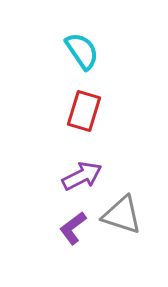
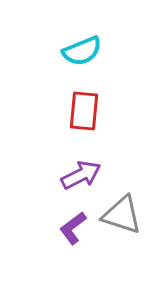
cyan semicircle: rotated 102 degrees clockwise
red rectangle: rotated 12 degrees counterclockwise
purple arrow: moved 1 px left, 1 px up
